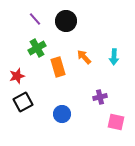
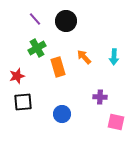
purple cross: rotated 16 degrees clockwise
black square: rotated 24 degrees clockwise
